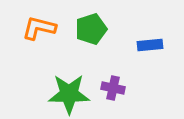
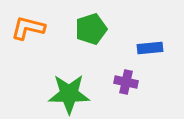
orange L-shape: moved 11 px left
blue rectangle: moved 3 px down
purple cross: moved 13 px right, 6 px up
